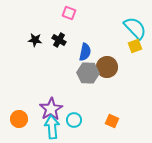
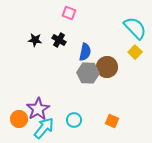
yellow square: moved 6 px down; rotated 24 degrees counterclockwise
purple star: moved 13 px left
cyan arrow: moved 8 px left, 1 px down; rotated 45 degrees clockwise
